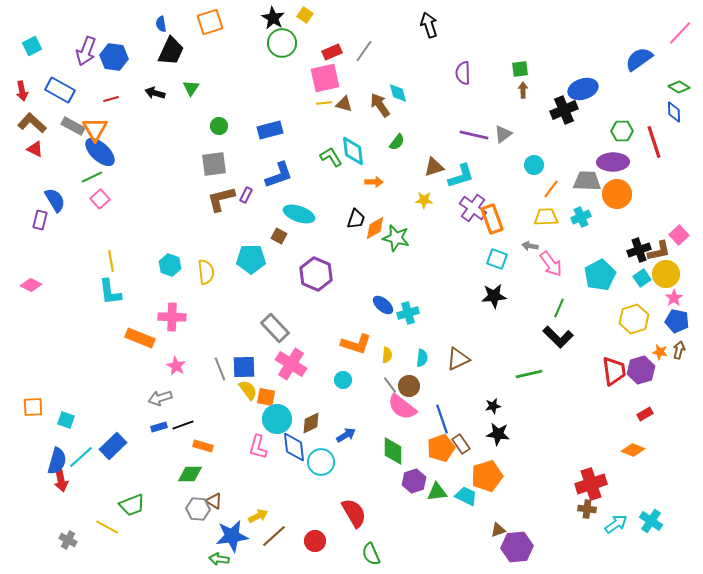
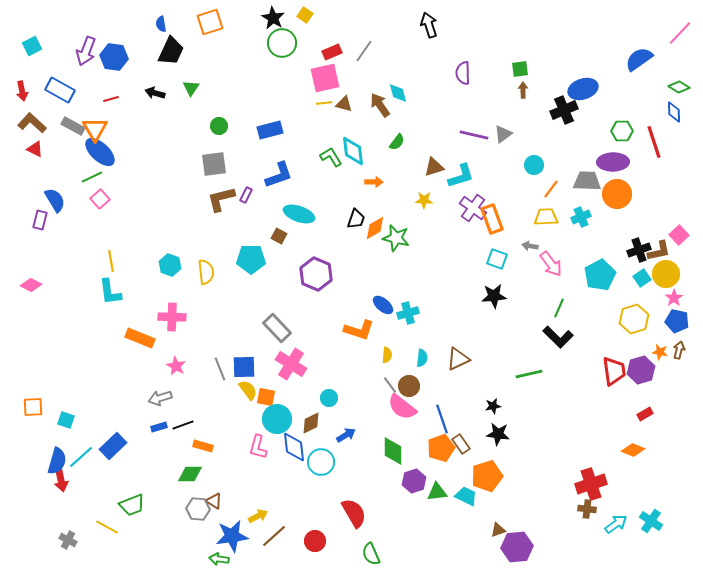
gray rectangle at (275, 328): moved 2 px right
orange L-shape at (356, 344): moved 3 px right, 14 px up
cyan circle at (343, 380): moved 14 px left, 18 px down
